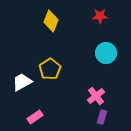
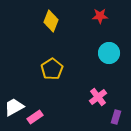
cyan circle: moved 3 px right
yellow pentagon: moved 2 px right
white trapezoid: moved 8 px left, 25 px down
pink cross: moved 2 px right, 1 px down
purple rectangle: moved 14 px right
